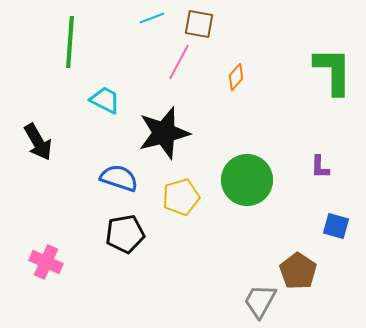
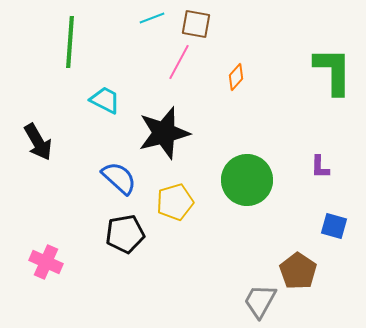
brown square: moved 3 px left
blue semicircle: rotated 24 degrees clockwise
yellow pentagon: moved 6 px left, 5 px down
blue square: moved 2 px left
